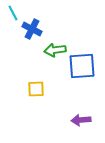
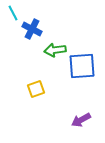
yellow square: rotated 18 degrees counterclockwise
purple arrow: rotated 24 degrees counterclockwise
